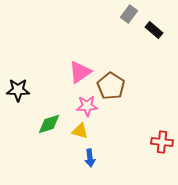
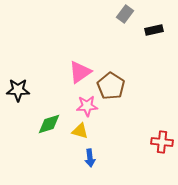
gray rectangle: moved 4 px left
black rectangle: rotated 54 degrees counterclockwise
